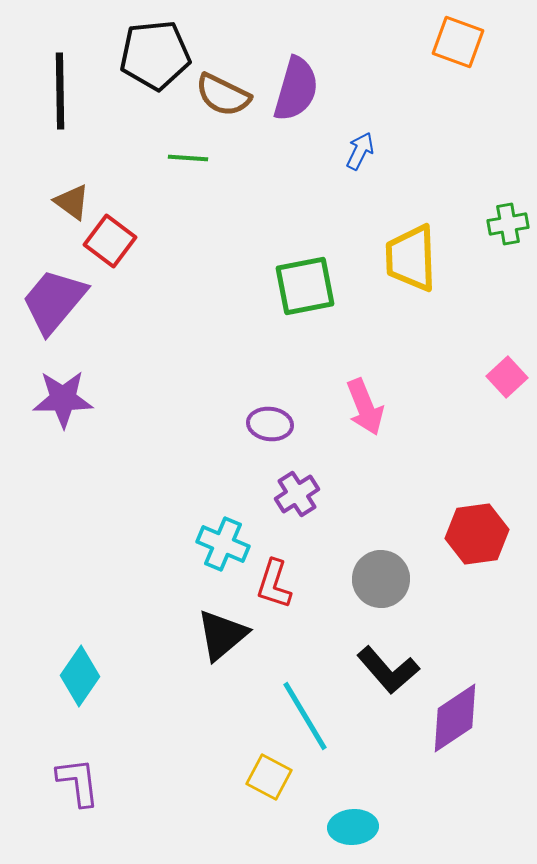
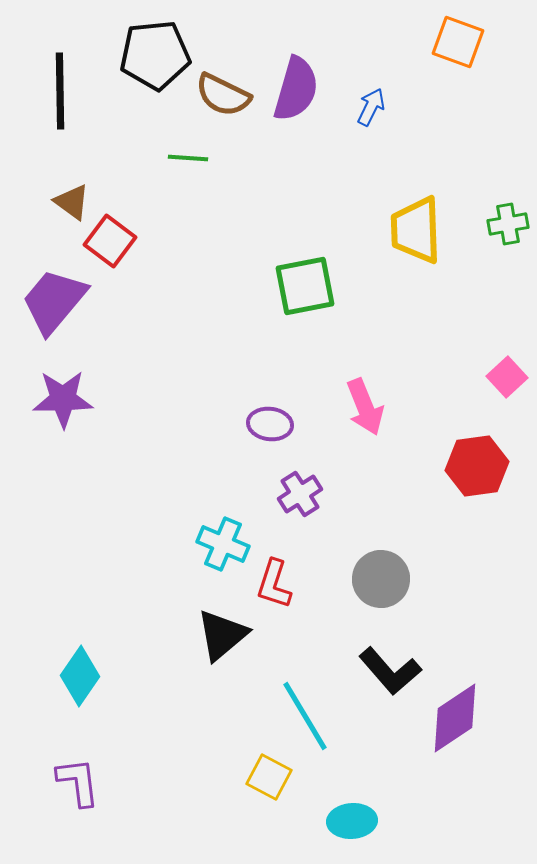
blue arrow: moved 11 px right, 44 px up
yellow trapezoid: moved 5 px right, 28 px up
purple cross: moved 3 px right
red hexagon: moved 68 px up
black L-shape: moved 2 px right, 1 px down
cyan ellipse: moved 1 px left, 6 px up
